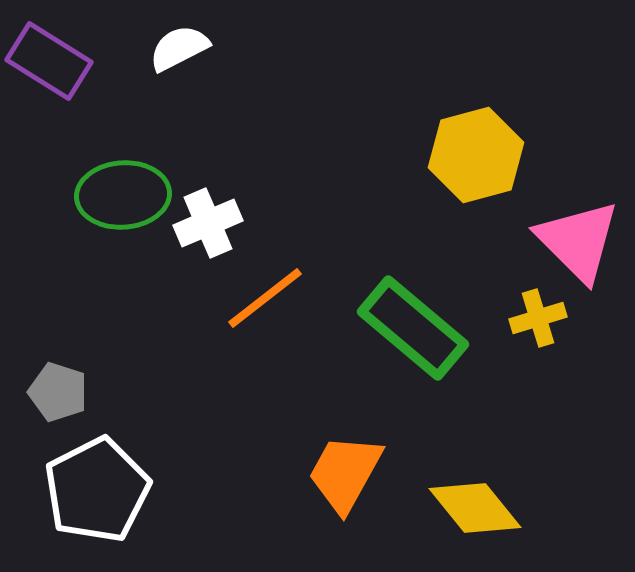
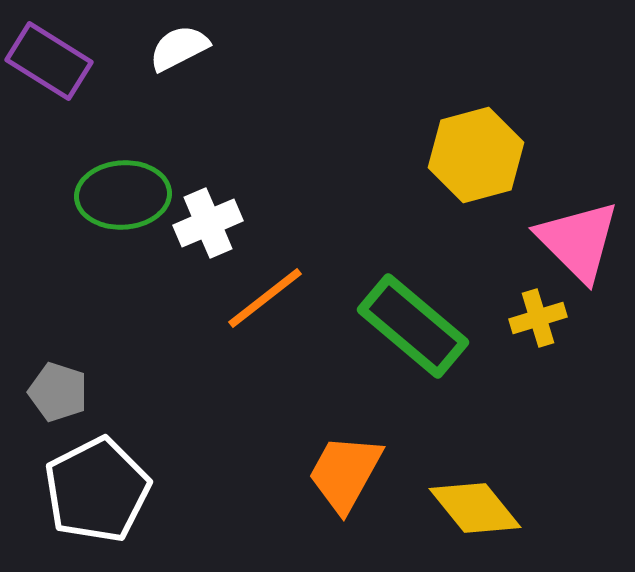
green rectangle: moved 2 px up
